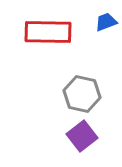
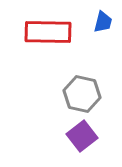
blue trapezoid: moved 3 px left; rotated 125 degrees clockwise
